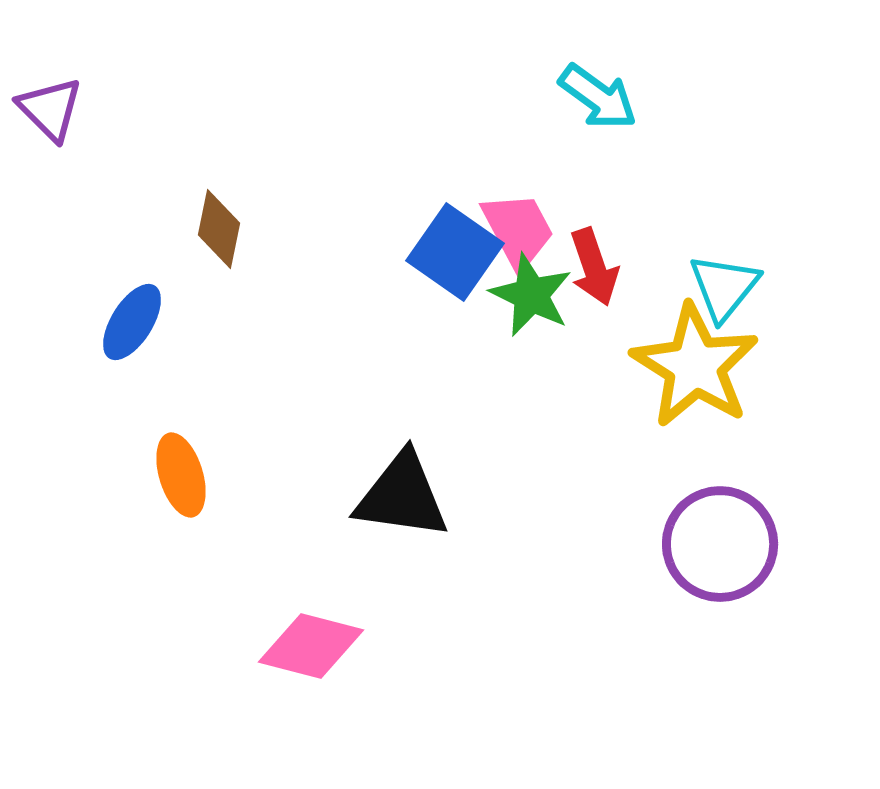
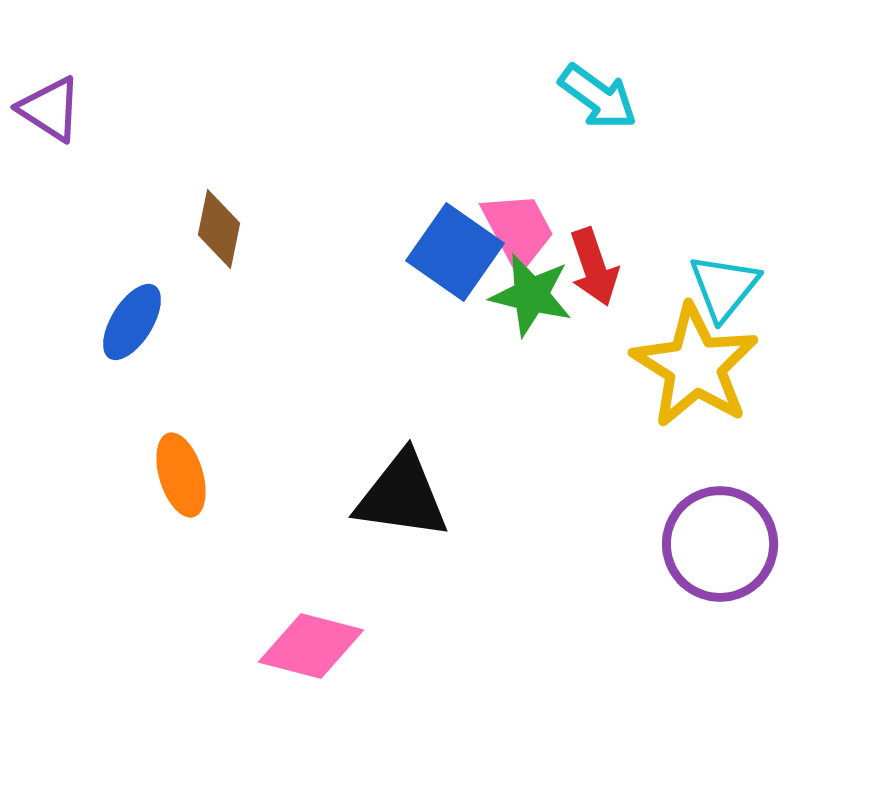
purple triangle: rotated 12 degrees counterclockwise
green star: rotated 12 degrees counterclockwise
